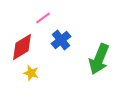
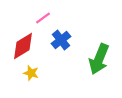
red diamond: moved 1 px right, 1 px up
